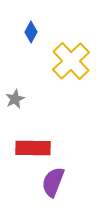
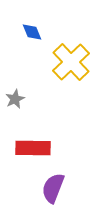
blue diamond: moved 1 px right; rotated 50 degrees counterclockwise
yellow cross: moved 1 px down
purple semicircle: moved 6 px down
